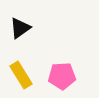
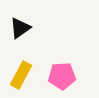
yellow rectangle: rotated 60 degrees clockwise
